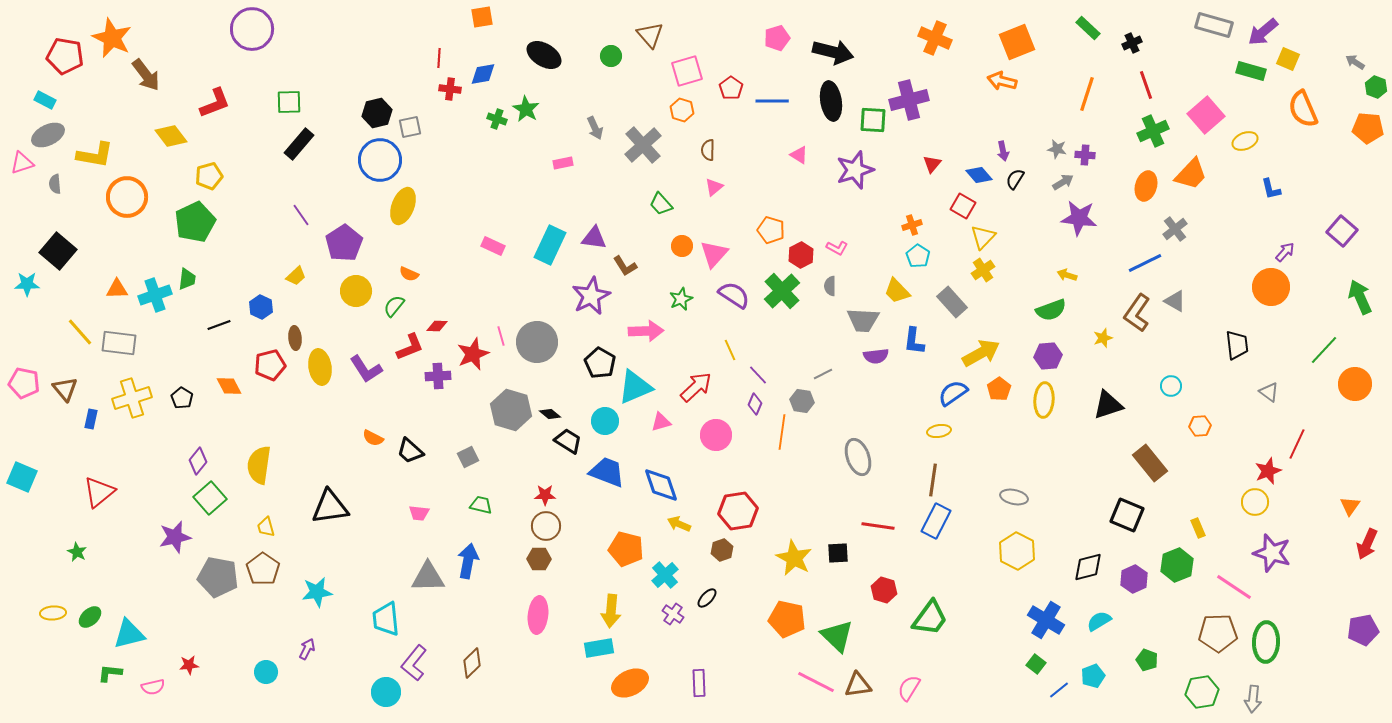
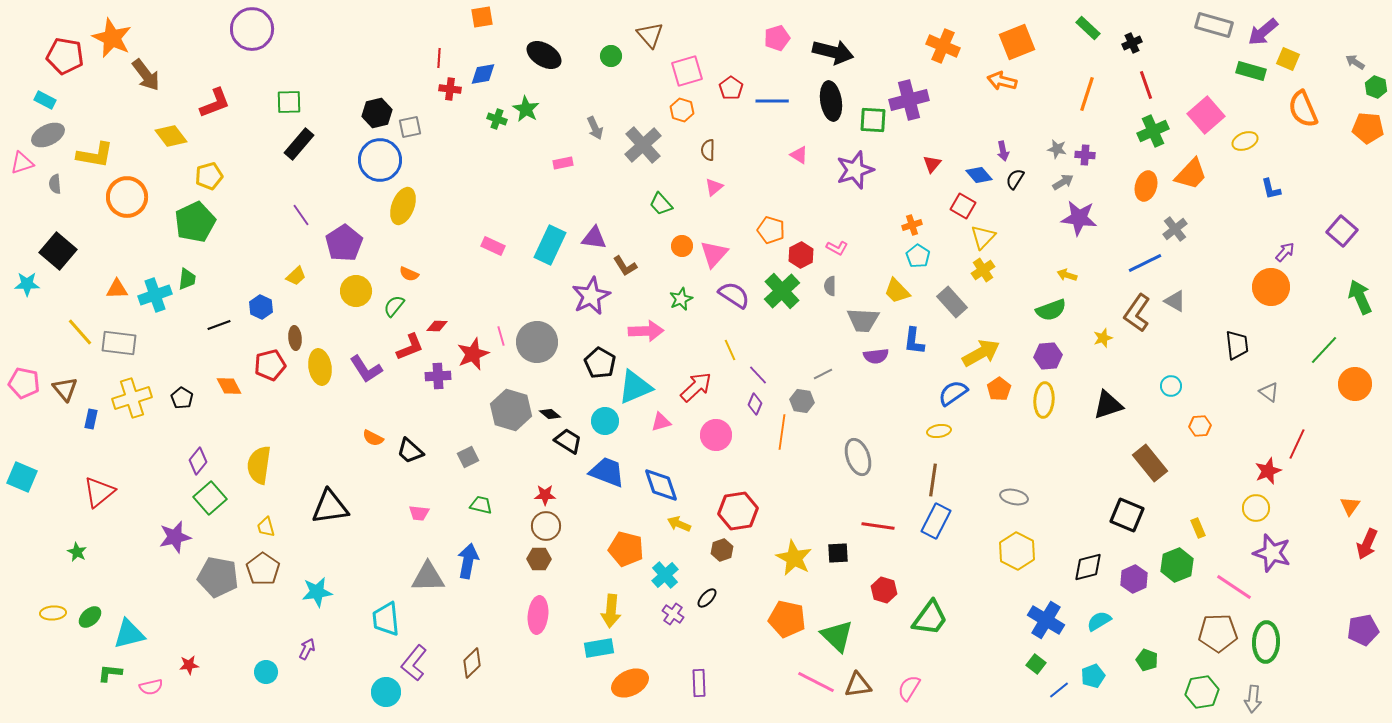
orange cross at (935, 38): moved 8 px right, 8 px down
yellow circle at (1255, 502): moved 1 px right, 6 px down
pink semicircle at (153, 687): moved 2 px left
